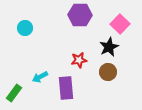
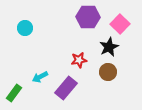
purple hexagon: moved 8 px right, 2 px down
purple rectangle: rotated 45 degrees clockwise
